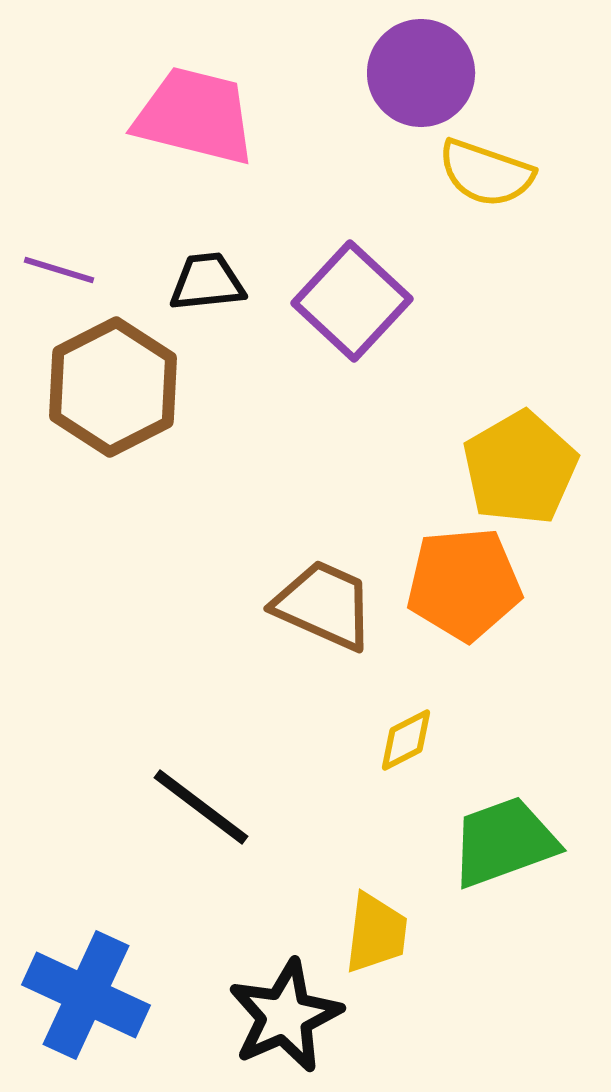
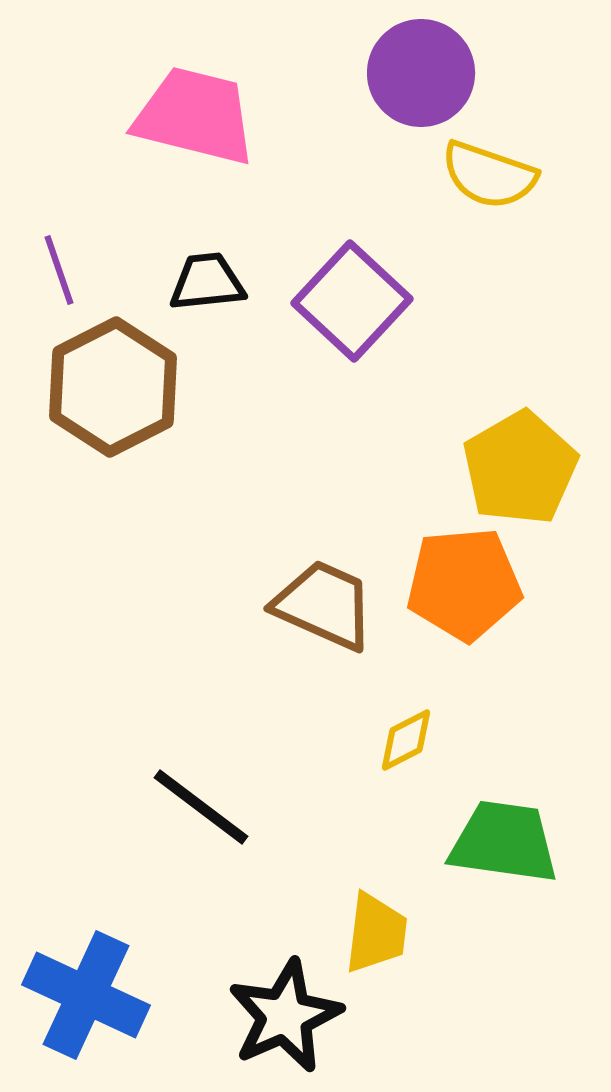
yellow semicircle: moved 3 px right, 2 px down
purple line: rotated 54 degrees clockwise
green trapezoid: rotated 28 degrees clockwise
